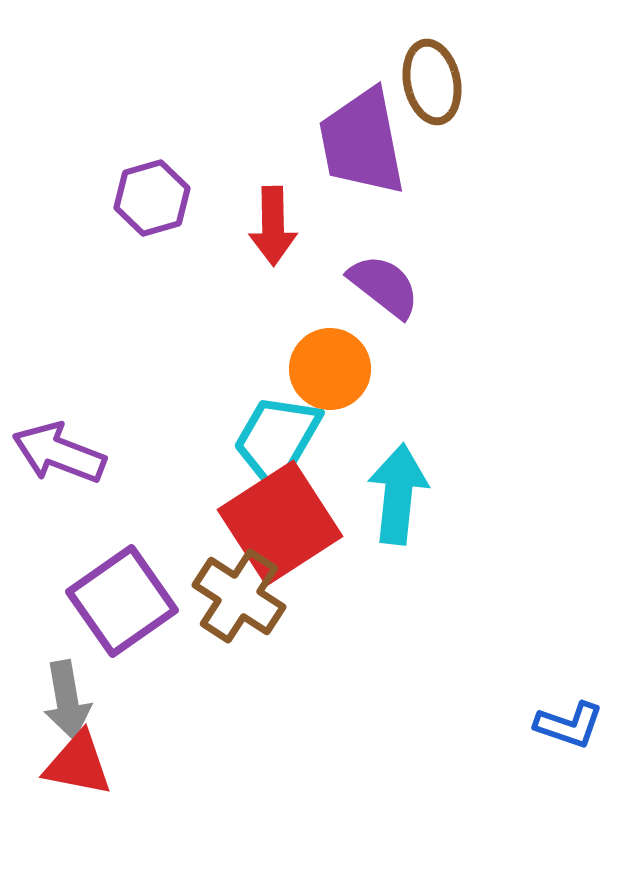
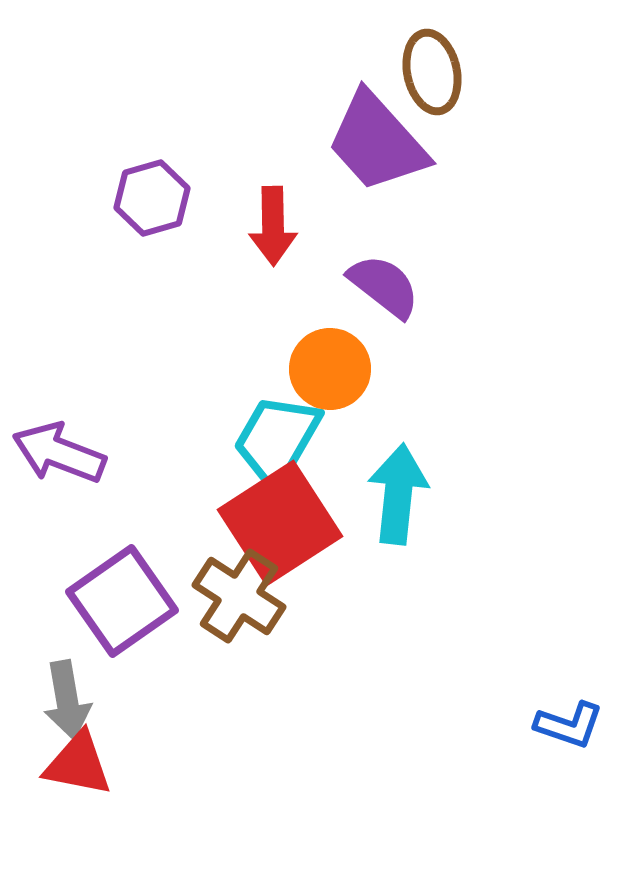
brown ellipse: moved 10 px up
purple trapezoid: moved 15 px right; rotated 31 degrees counterclockwise
